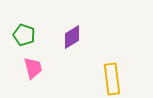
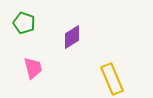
green pentagon: moved 12 px up
yellow rectangle: rotated 16 degrees counterclockwise
